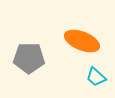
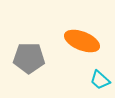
cyan trapezoid: moved 4 px right, 3 px down
